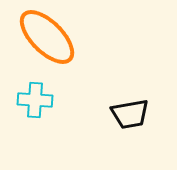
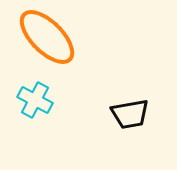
cyan cross: rotated 24 degrees clockwise
